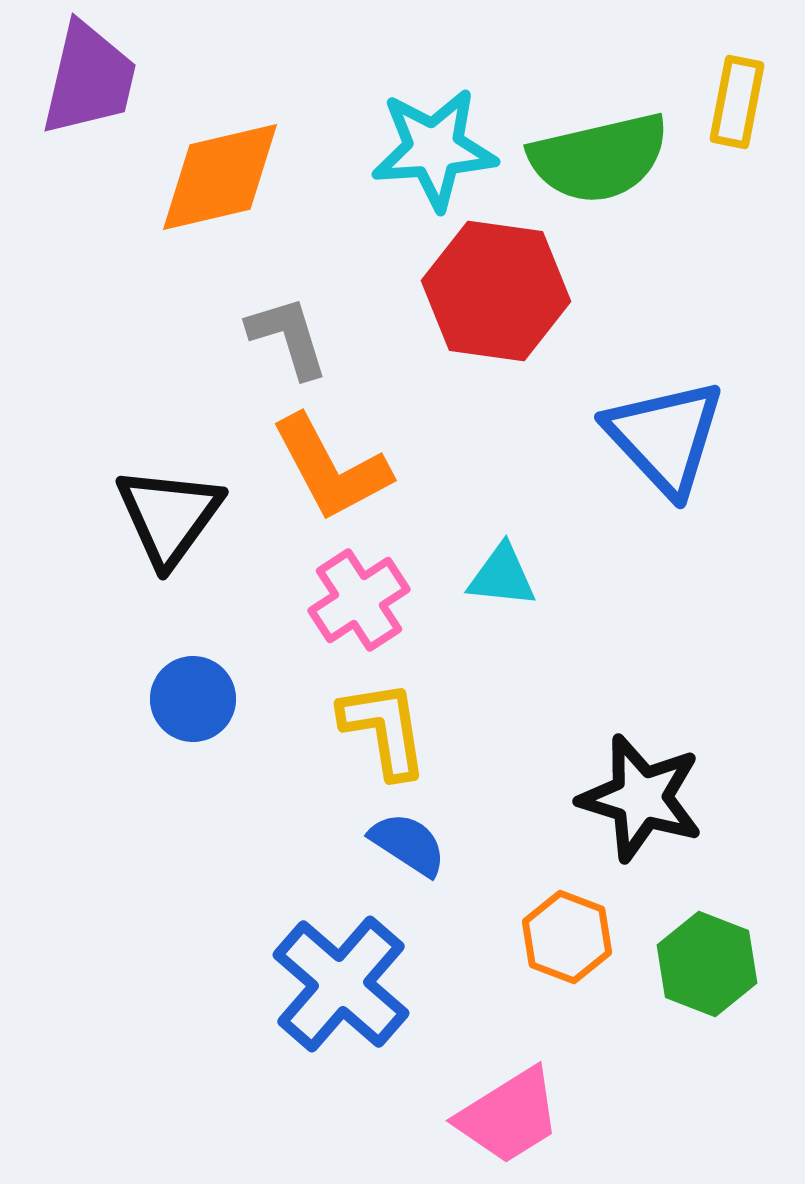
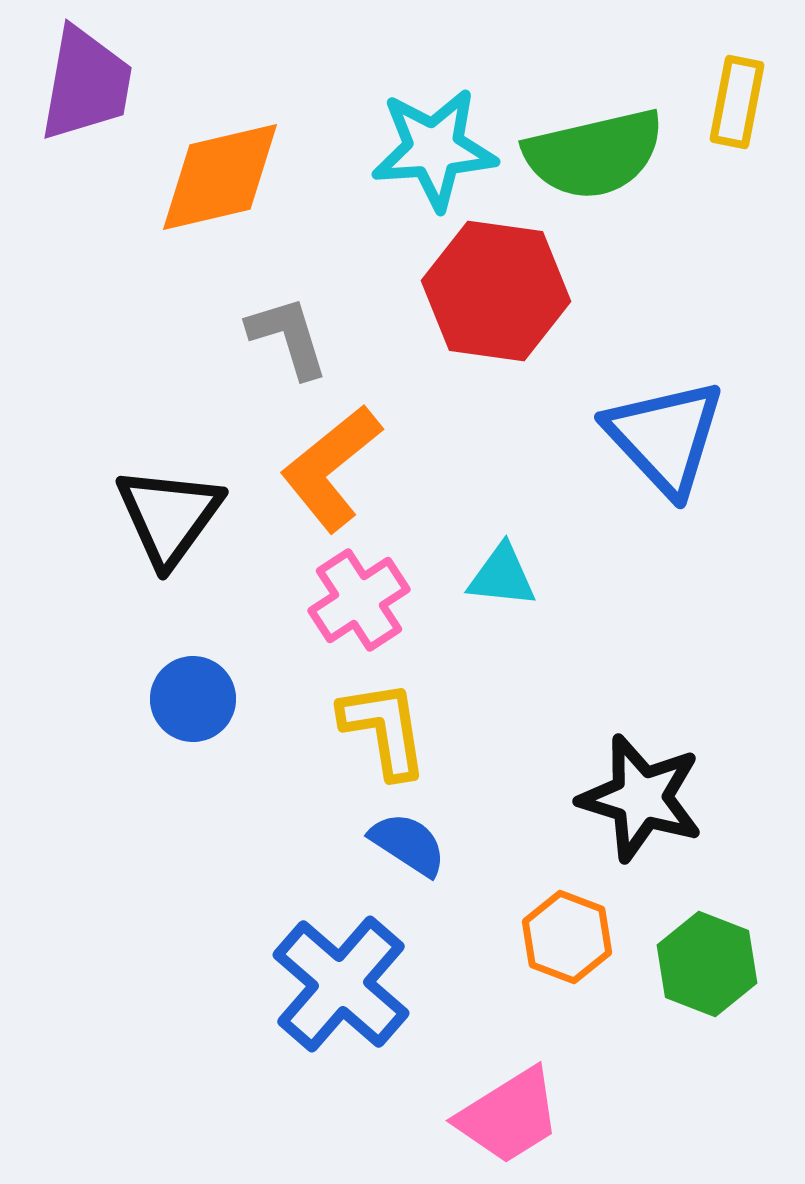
purple trapezoid: moved 3 px left, 5 px down; rotated 3 degrees counterclockwise
green semicircle: moved 5 px left, 4 px up
orange L-shape: rotated 79 degrees clockwise
